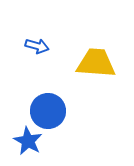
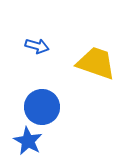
yellow trapezoid: rotated 15 degrees clockwise
blue circle: moved 6 px left, 4 px up
